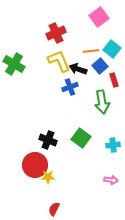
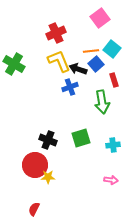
pink square: moved 1 px right, 1 px down
blue square: moved 4 px left, 2 px up
green square: rotated 36 degrees clockwise
red semicircle: moved 20 px left
